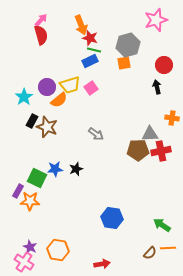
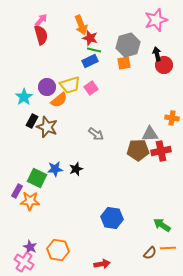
black arrow: moved 33 px up
purple rectangle: moved 1 px left
